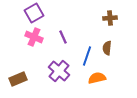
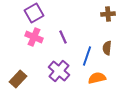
brown cross: moved 2 px left, 4 px up
brown rectangle: rotated 24 degrees counterclockwise
